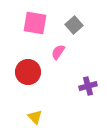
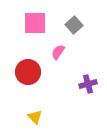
pink square: rotated 10 degrees counterclockwise
purple cross: moved 2 px up
